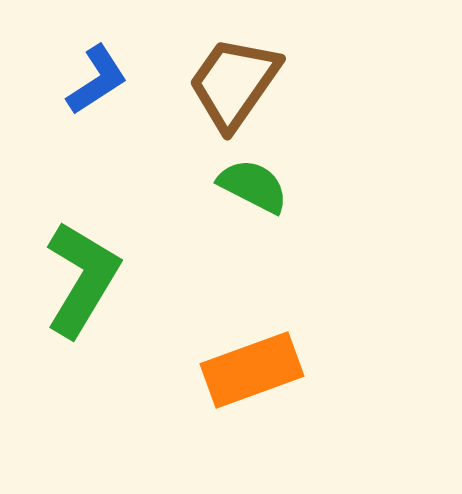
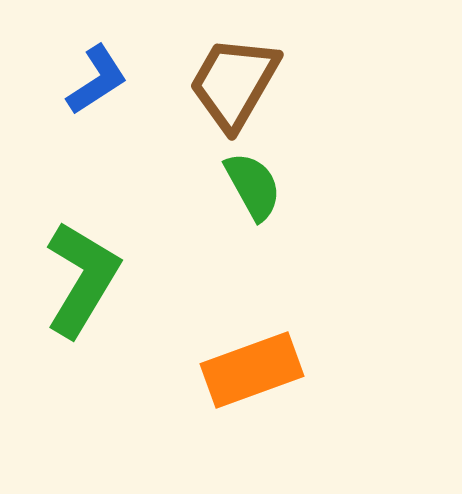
brown trapezoid: rotated 5 degrees counterclockwise
green semicircle: rotated 34 degrees clockwise
